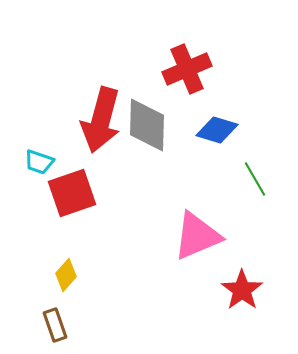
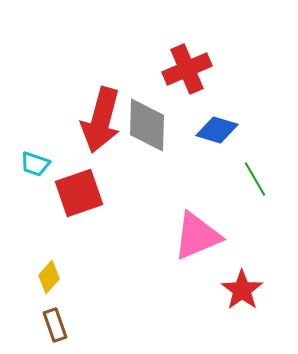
cyan trapezoid: moved 4 px left, 2 px down
red square: moved 7 px right
yellow diamond: moved 17 px left, 2 px down
